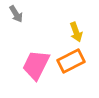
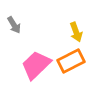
gray arrow: moved 2 px left, 11 px down
pink trapezoid: rotated 20 degrees clockwise
